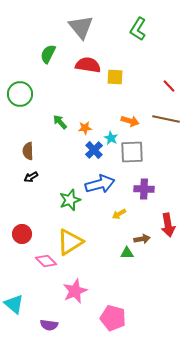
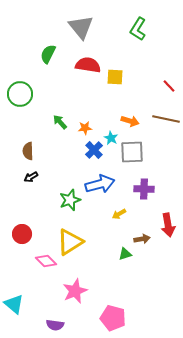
green triangle: moved 2 px left, 1 px down; rotated 16 degrees counterclockwise
purple semicircle: moved 6 px right
